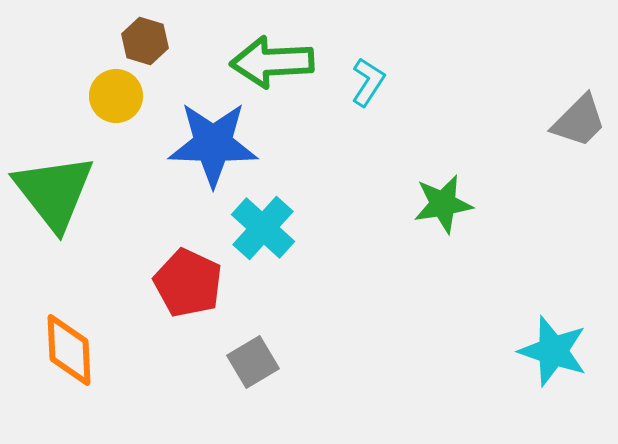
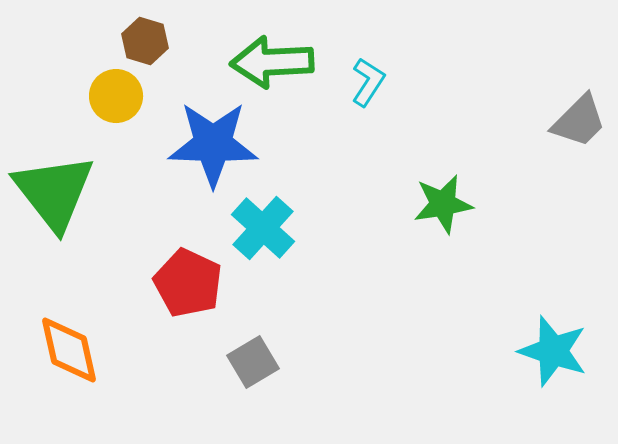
orange diamond: rotated 10 degrees counterclockwise
